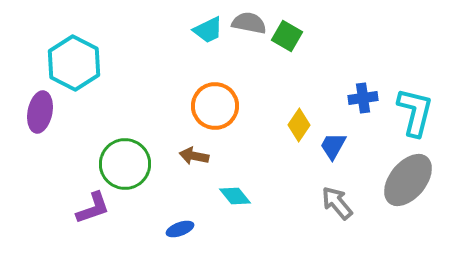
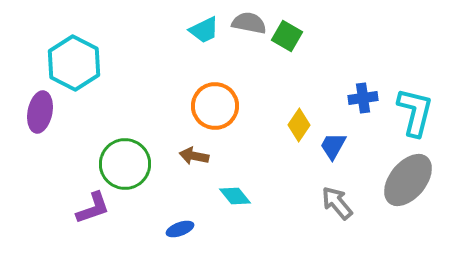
cyan trapezoid: moved 4 px left
